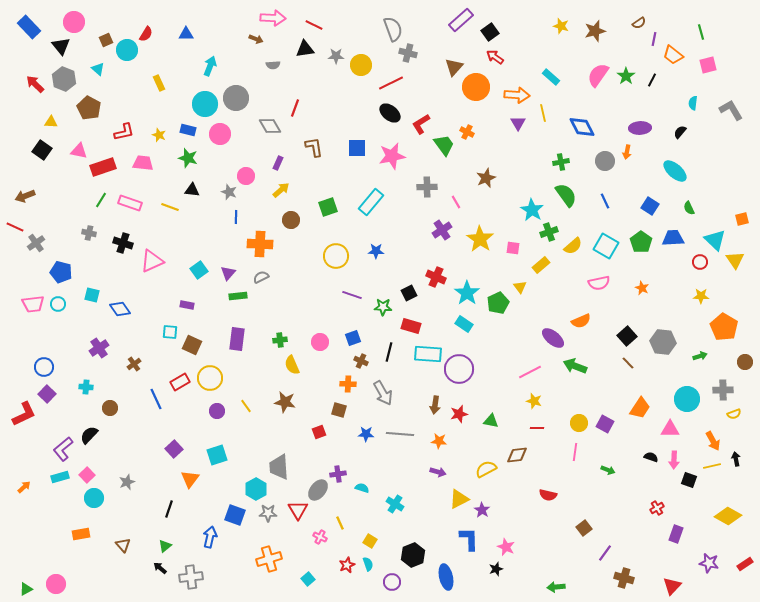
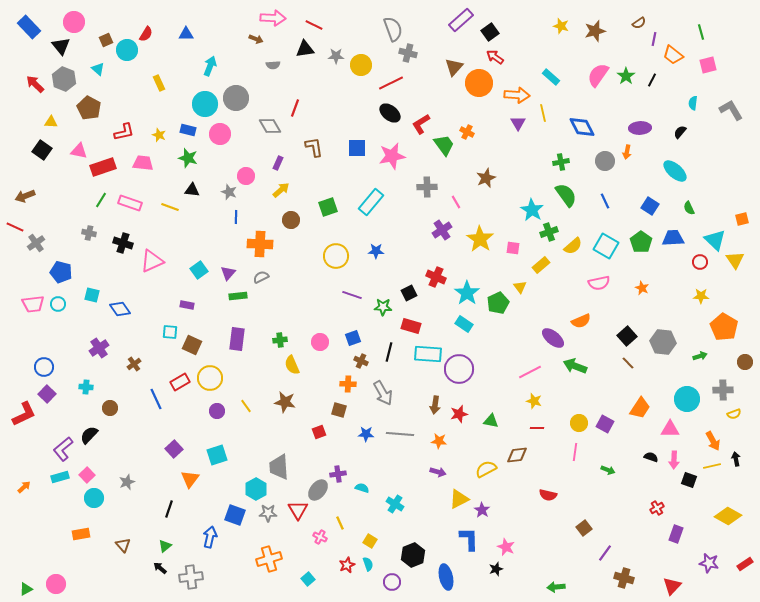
orange circle at (476, 87): moved 3 px right, 4 px up
